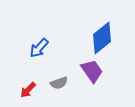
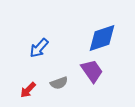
blue diamond: rotated 20 degrees clockwise
